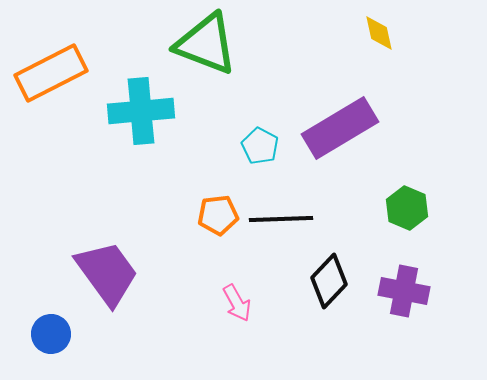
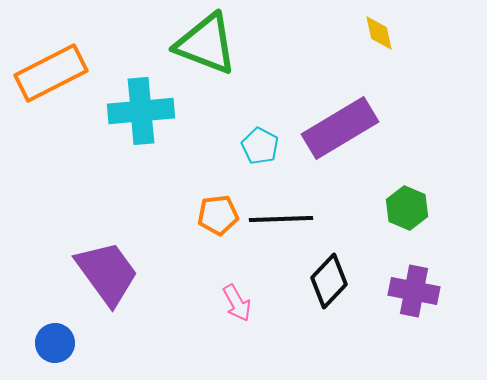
purple cross: moved 10 px right
blue circle: moved 4 px right, 9 px down
